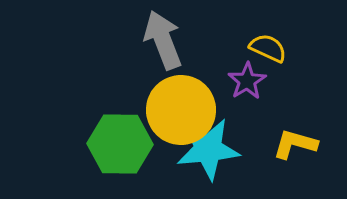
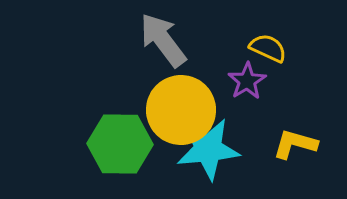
gray arrow: rotated 16 degrees counterclockwise
